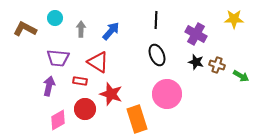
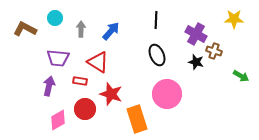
brown cross: moved 3 px left, 14 px up
